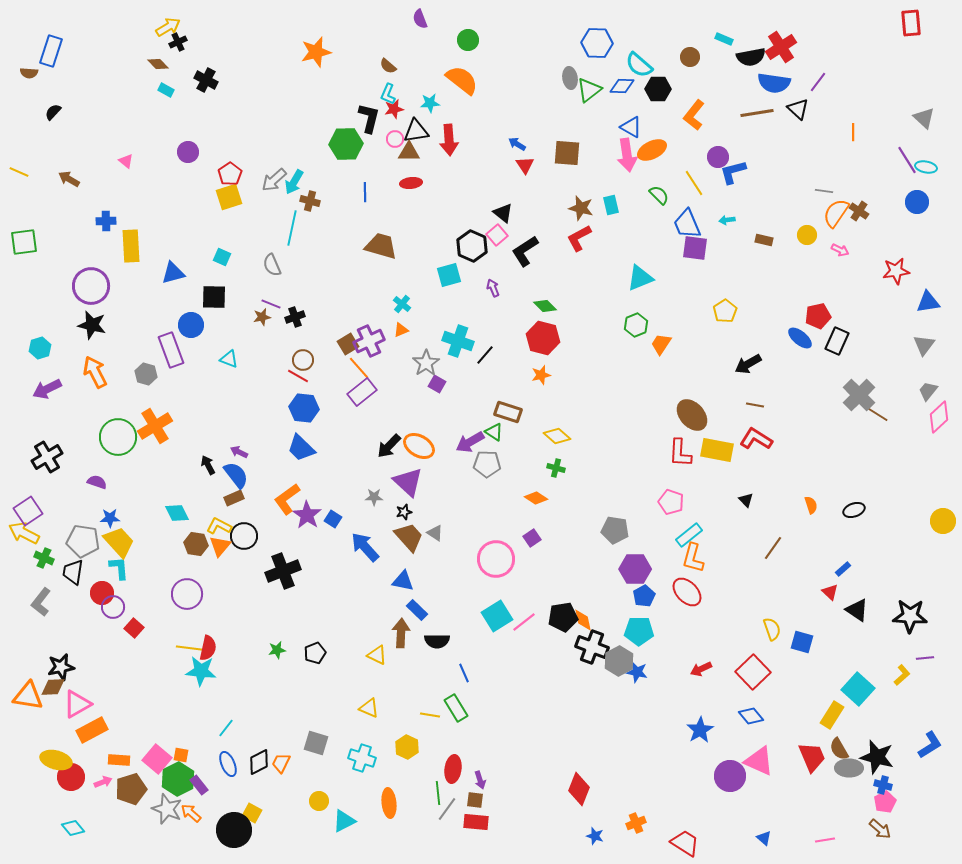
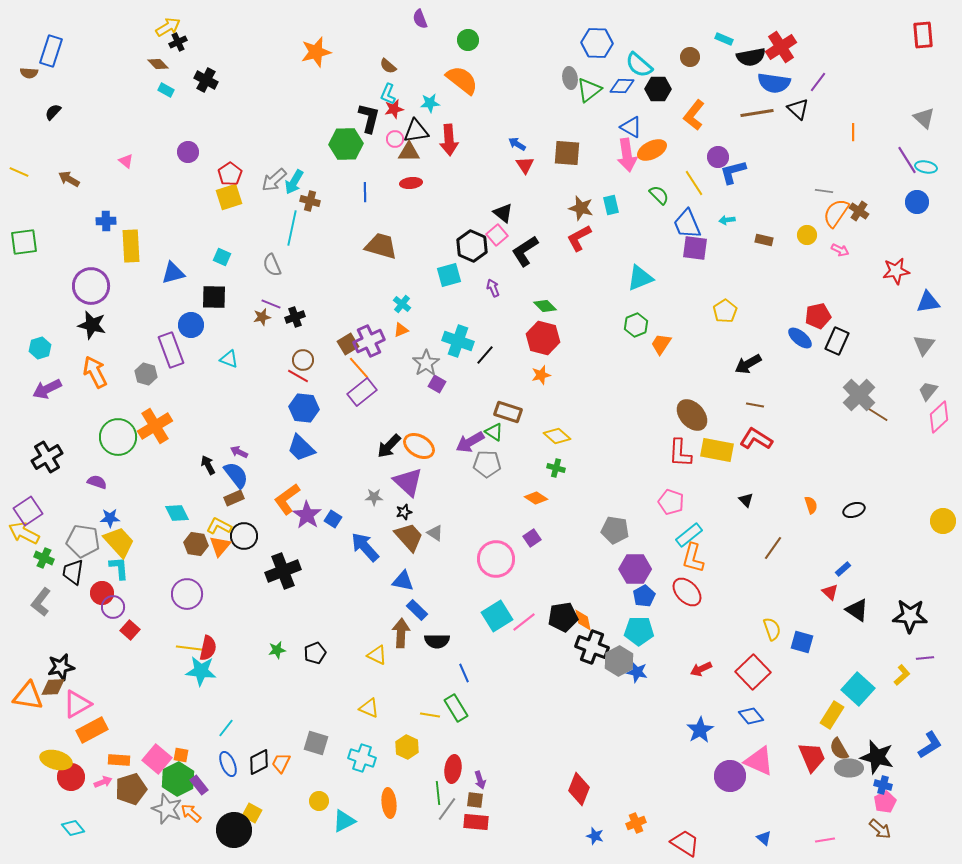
red rectangle at (911, 23): moved 12 px right, 12 px down
red square at (134, 628): moved 4 px left, 2 px down
